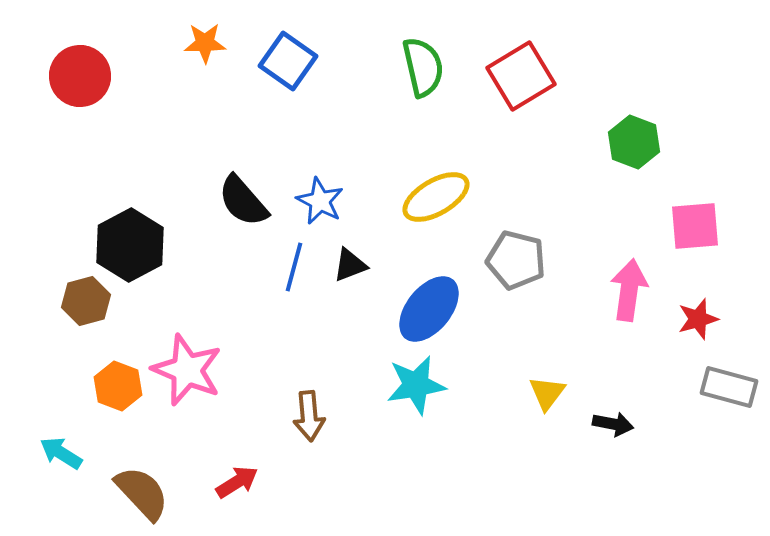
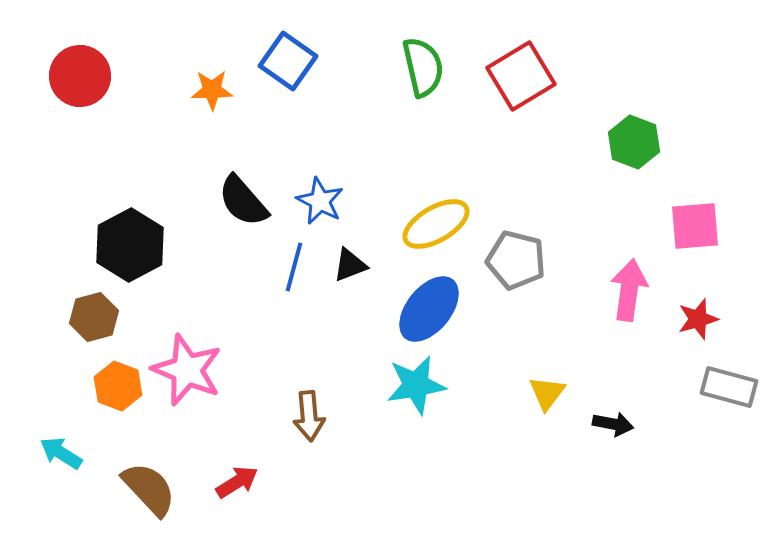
orange star: moved 7 px right, 47 px down
yellow ellipse: moved 27 px down
brown hexagon: moved 8 px right, 16 px down
brown semicircle: moved 7 px right, 4 px up
